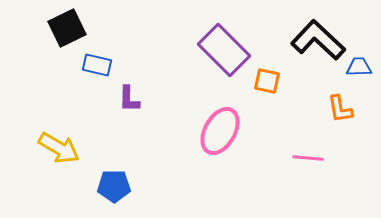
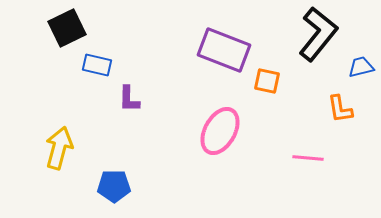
black L-shape: moved 6 px up; rotated 86 degrees clockwise
purple rectangle: rotated 24 degrees counterclockwise
blue trapezoid: moved 2 px right; rotated 12 degrees counterclockwise
yellow arrow: rotated 105 degrees counterclockwise
